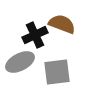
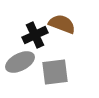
gray square: moved 2 px left
